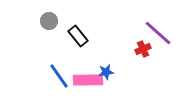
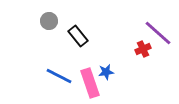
blue line: rotated 28 degrees counterclockwise
pink rectangle: moved 2 px right, 3 px down; rotated 72 degrees clockwise
